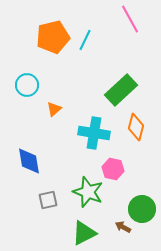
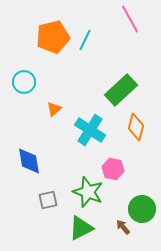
cyan circle: moved 3 px left, 3 px up
cyan cross: moved 4 px left, 3 px up; rotated 24 degrees clockwise
brown arrow: rotated 21 degrees clockwise
green triangle: moved 3 px left, 5 px up
